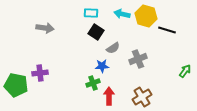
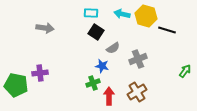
blue star: rotated 16 degrees clockwise
brown cross: moved 5 px left, 5 px up
